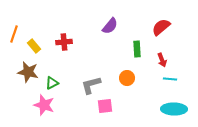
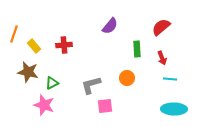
red cross: moved 3 px down
red arrow: moved 2 px up
